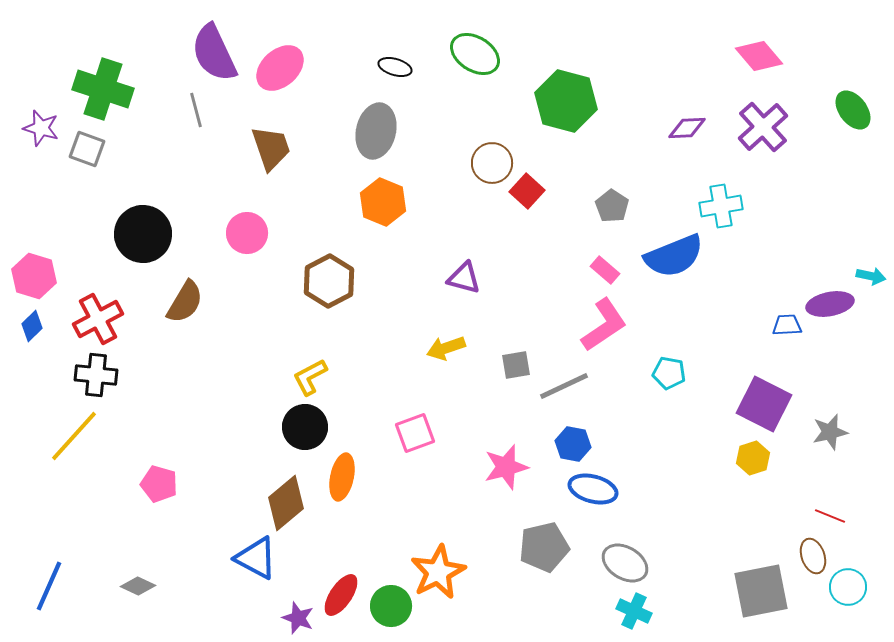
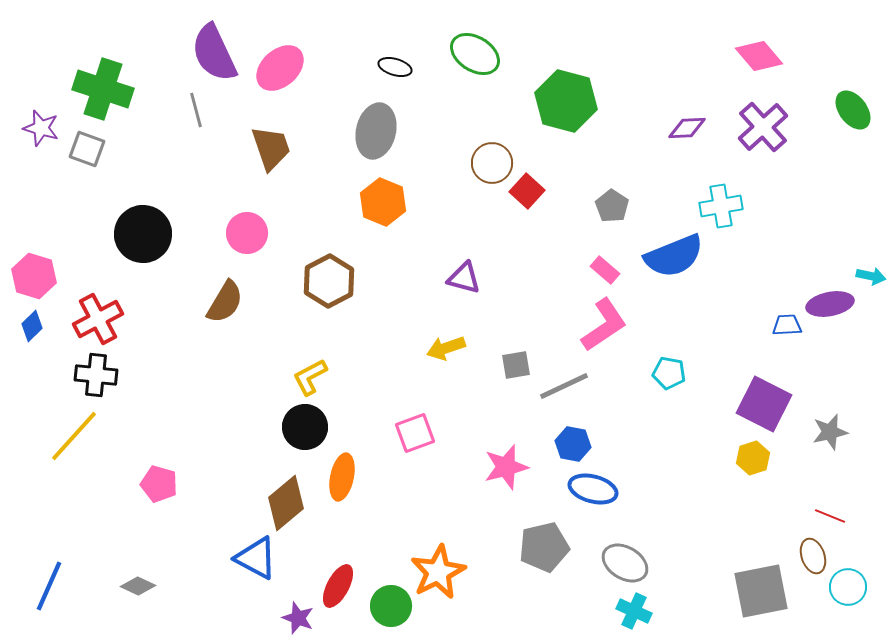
brown semicircle at (185, 302): moved 40 px right
red ellipse at (341, 595): moved 3 px left, 9 px up; rotated 6 degrees counterclockwise
